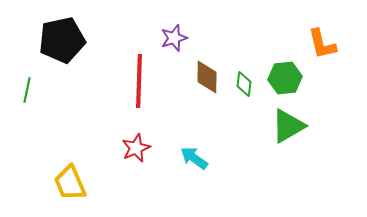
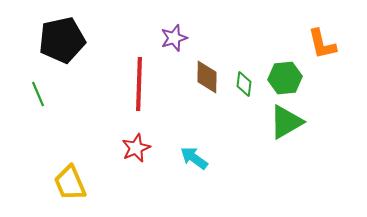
red line: moved 3 px down
green line: moved 11 px right, 4 px down; rotated 35 degrees counterclockwise
green triangle: moved 2 px left, 4 px up
